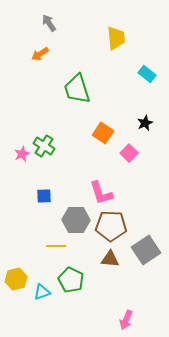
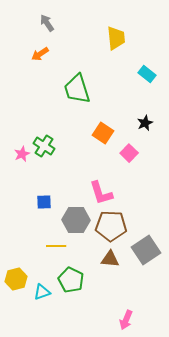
gray arrow: moved 2 px left
blue square: moved 6 px down
